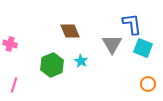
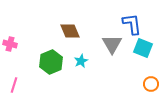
cyan star: rotated 16 degrees clockwise
green hexagon: moved 1 px left, 3 px up
orange circle: moved 3 px right
